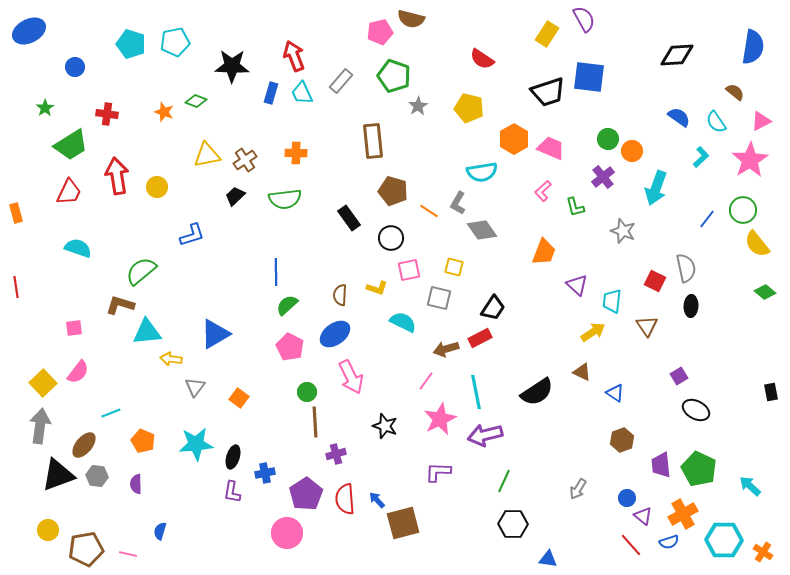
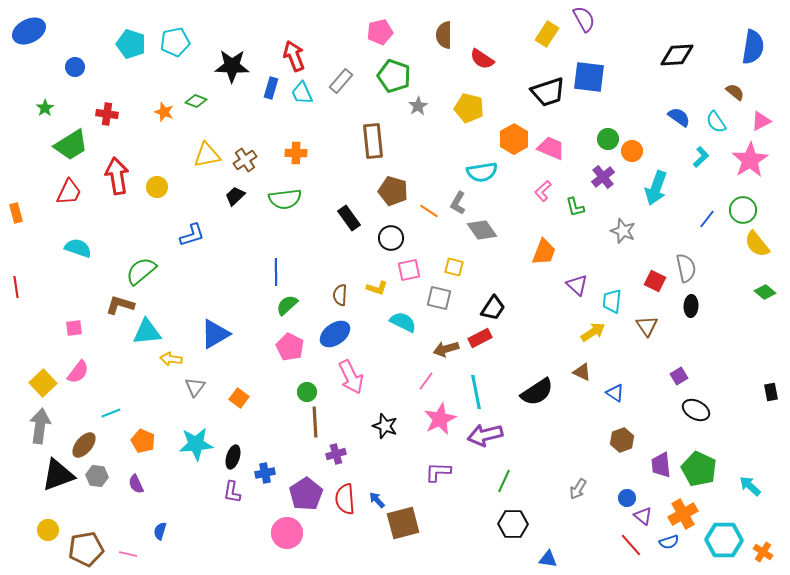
brown semicircle at (411, 19): moved 33 px right, 16 px down; rotated 76 degrees clockwise
blue rectangle at (271, 93): moved 5 px up
purple semicircle at (136, 484): rotated 24 degrees counterclockwise
